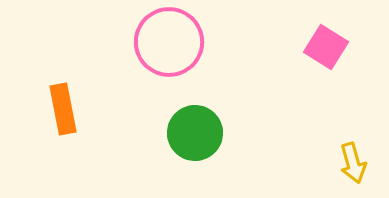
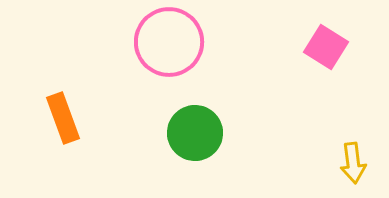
orange rectangle: moved 9 px down; rotated 9 degrees counterclockwise
yellow arrow: rotated 9 degrees clockwise
